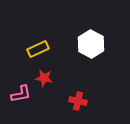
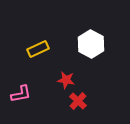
red star: moved 22 px right, 2 px down
red cross: rotated 30 degrees clockwise
